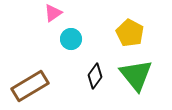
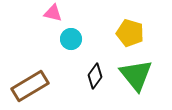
pink triangle: rotated 48 degrees clockwise
yellow pentagon: rotated 12 degrees counterclockwise
